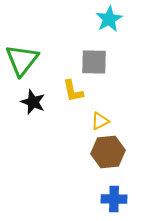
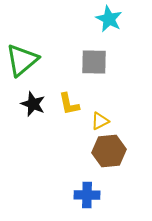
cyan star: rotated 16 degrees counterclockwise
green triangle: rotated 12 degrees clockwise
yellow L-shape: moved 4 px left, 13 px down
black star: moved 2 px down
brown hexagon: moved 1 px right, 1 px up
blue cross: moved 27 px left, 4 px up
